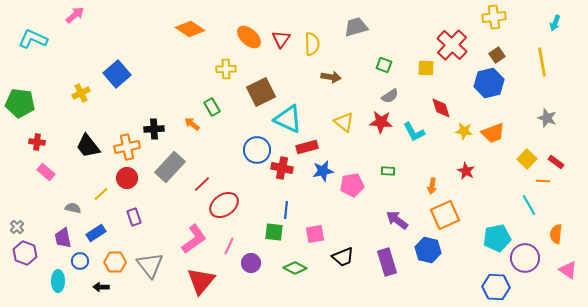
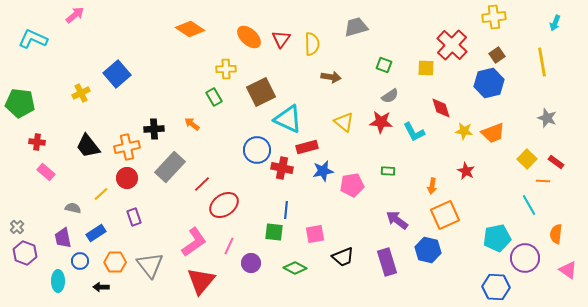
green rectangle at (212, 107): moved 2 px right, 10 px up
pink L-shape at (194, 239): moved 3 px down
